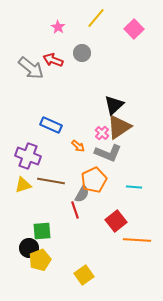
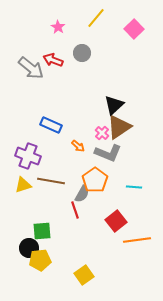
orange pentagon: moved 1 px right; rotated 10 degrees counterclockwise
orange line: rotated 12 degrees counterclockwise
yellow pentagon: rotated 15 degrees clockwise
